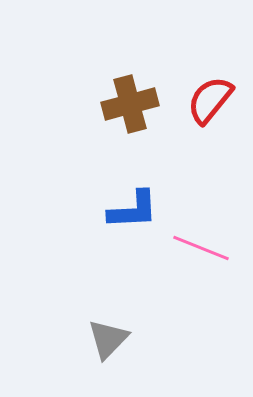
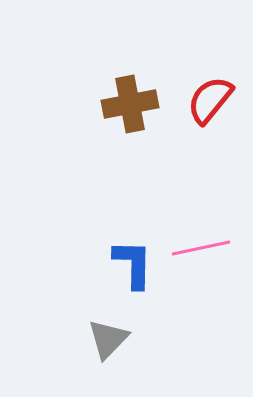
brown cross: rotated 4 degrees clockwise
blue L-shape: moved 54 px down; rotated 86 degrees counterclockwise
pink line: rotated 34 degrees counterclockwise
